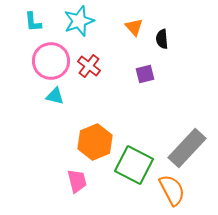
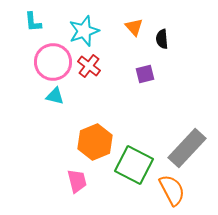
cyan star: moved 5 px right, 10 px down
pink circle: moved 2 px right, 1 px down
